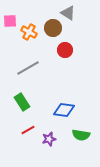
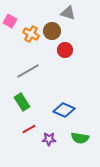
gray triangle: rotated 14 degrees counterclockwise
pink square: rotated 32 degrees clockwise
brown circle: moved 1 px left, 3 px down
orange cross: moved 2 px right, 2 px down
gray line: moved 3 px down
blue diamond: rotated 15 degrees clockwise
red line: moved 1 px right, 1 px up
green semicircle: moved 1 px left, 3 px down
purple star: rotated 16 degrees clockwise
